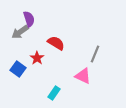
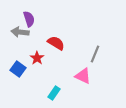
gray arrow: rotated 42 degrees clockwise
